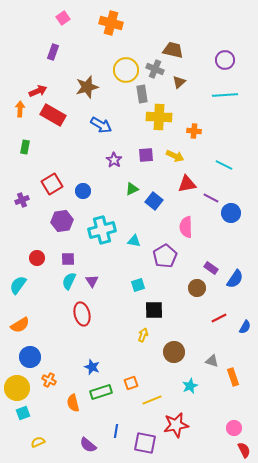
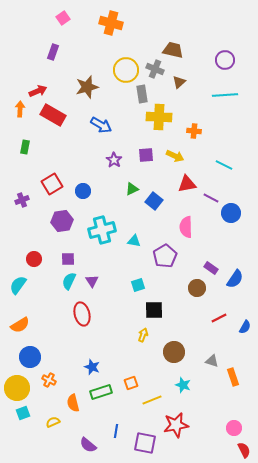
red circle at (37, 258): moved 3 px left, 1 px down
cyan star at (190, 386): moved 7 px left, 1 px up; rotated 28 degrees counterclockwise
yellow semicircle at (38, 442): moved 15 px right, 20 px up
